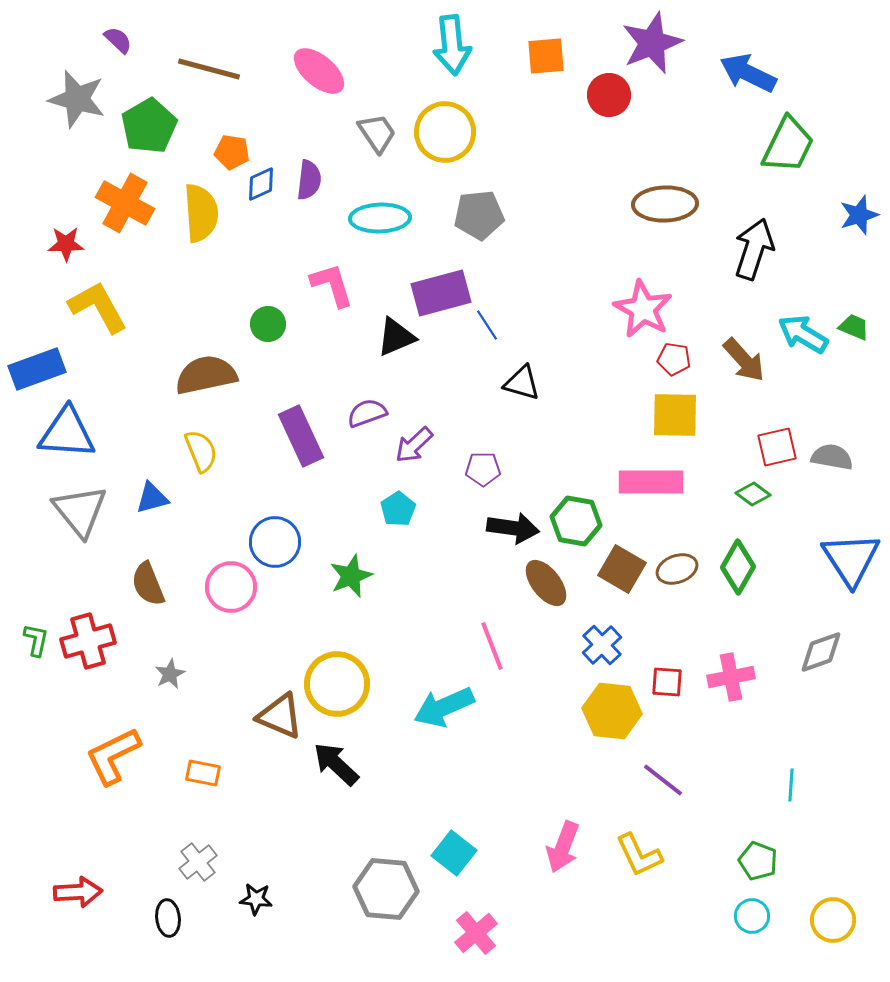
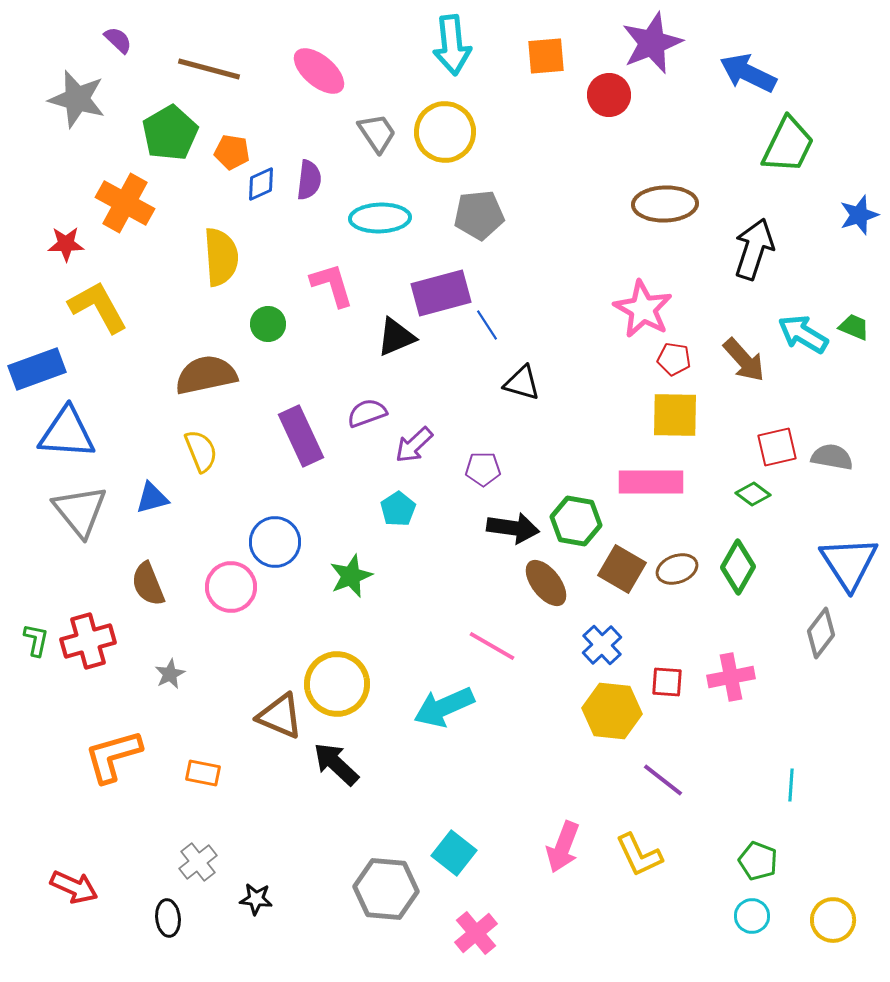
green pentagon at (149, 126): moved 21 px right, 7 px down
yellow semicircle at (201, 213): moved 20 px right, 44 px down
blue triangle at (851, 559): moved 2 px left, 4 px down
pink line at (492, 646): rotated 39 degrees counterclockwise
gray diamond at (821, 652): moved 19 px up; rotated 33 degrees counterclockwise
orange L-shape at (113, 756): rotated 10 degrees clockwise
red arrow at (78, 892): moved 4 px left, 5 px up; rotated 27 degrees clockwise
